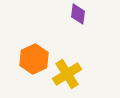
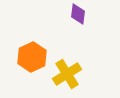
orange hexagon: moved 2 px left, 2 px up
